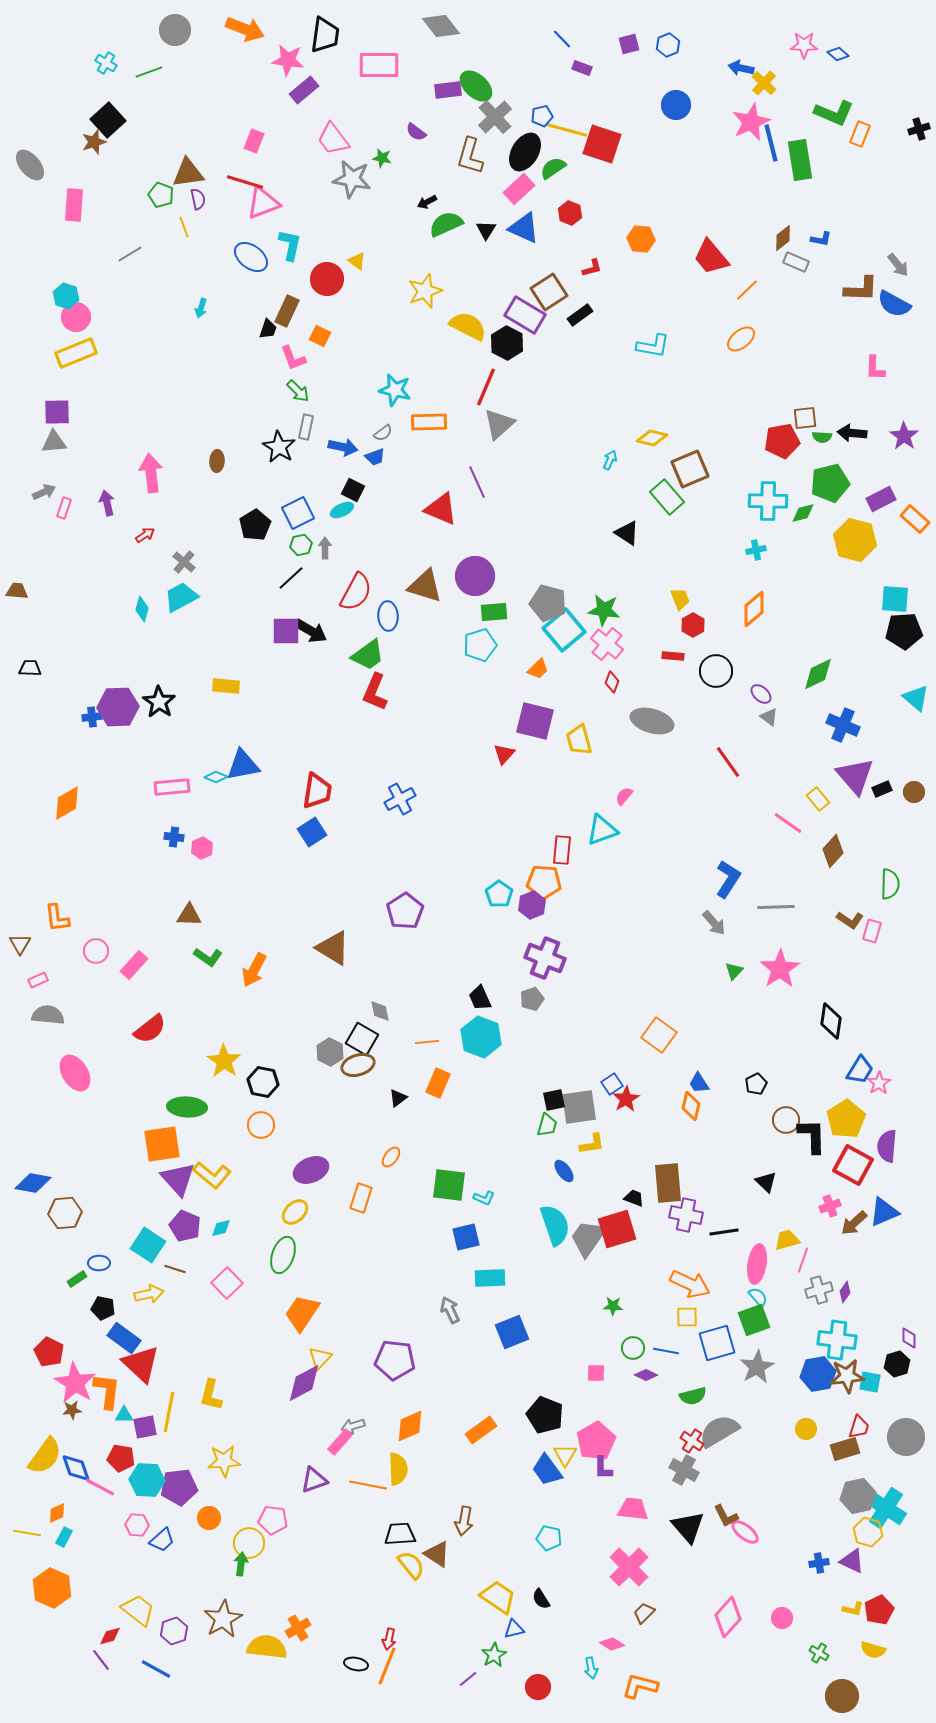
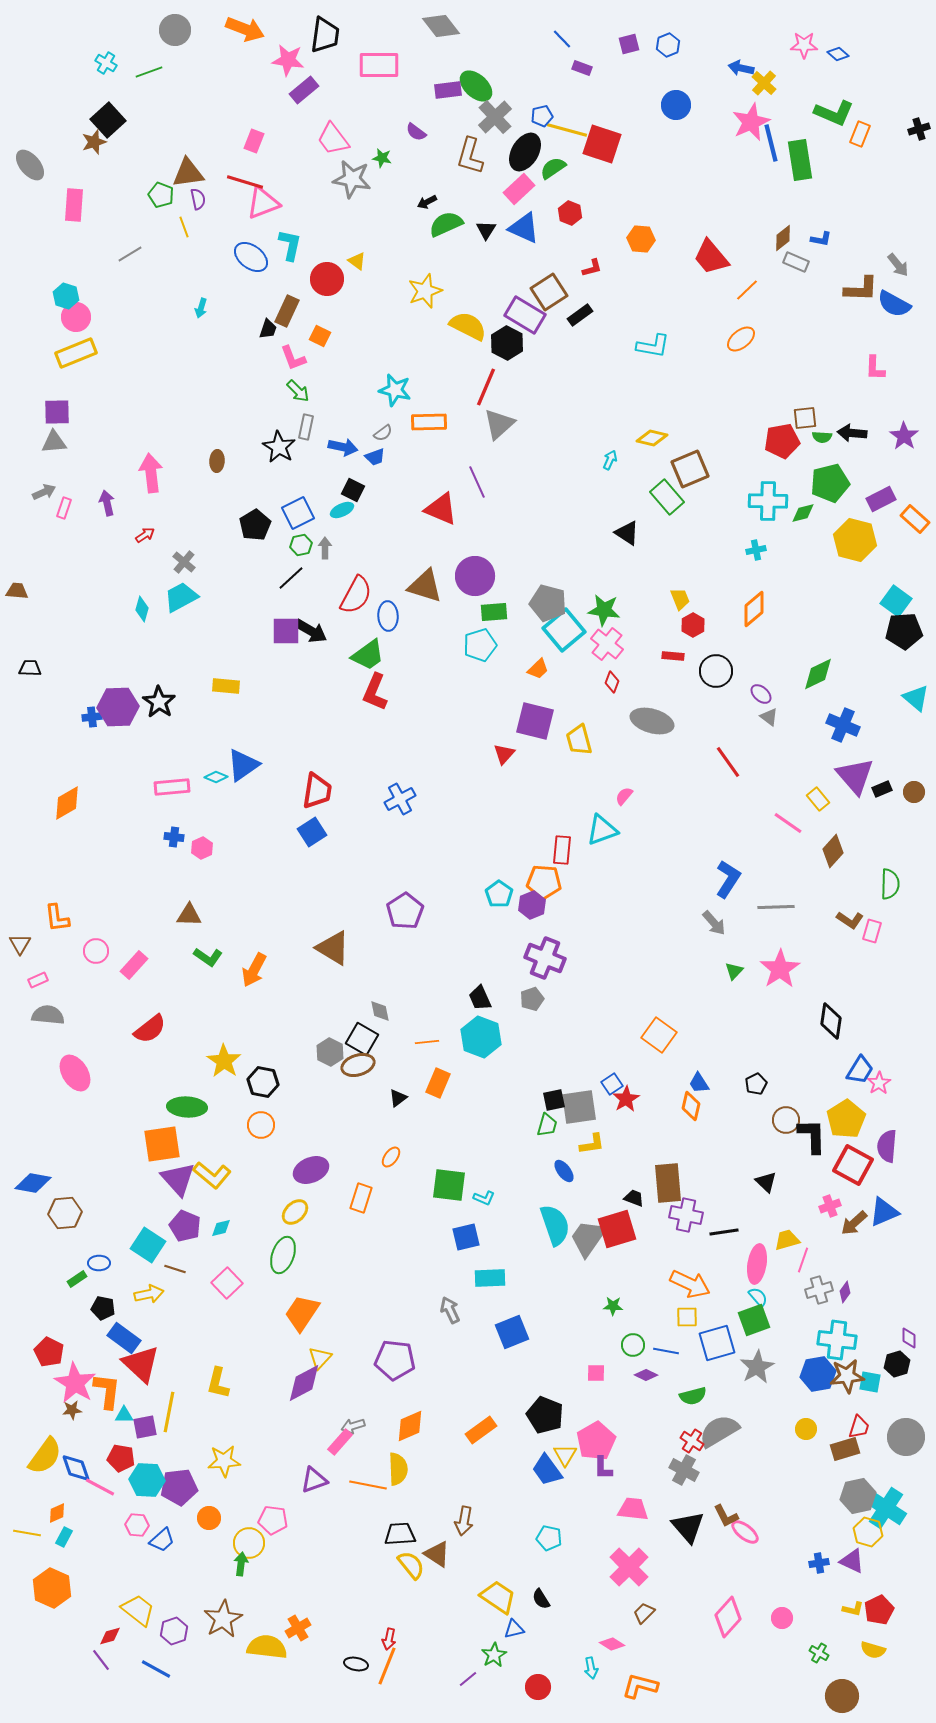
red semicircle at (356, 592): moved 3 px down
cyan square at (895, 599): moved 1 px right, 2 px down; rotated 32 degrees clockwise
blue triangle at (243, 765): rotated 24 degrees counterclockwise
green circle at (633, 1348): moved 3 px up
yellow L-shape at (211, 1395): moved 7 px right, 12 px up
